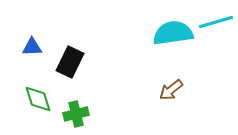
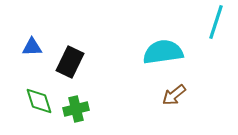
cyan line: rotated 56 degrees counterclockwise
cyan semicircle: moved 10 px left, 19 px down
brown arrow: moved 3 px right, 5 px down
green diamond: moved 1 px right, 2 px down
green cross: moved 5 px up
